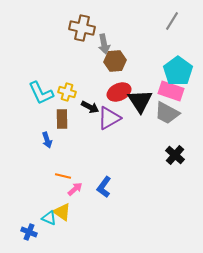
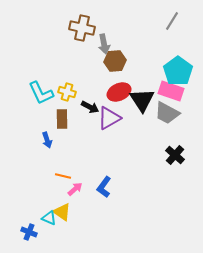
black triangle: moved 2 px right, 1 px up
